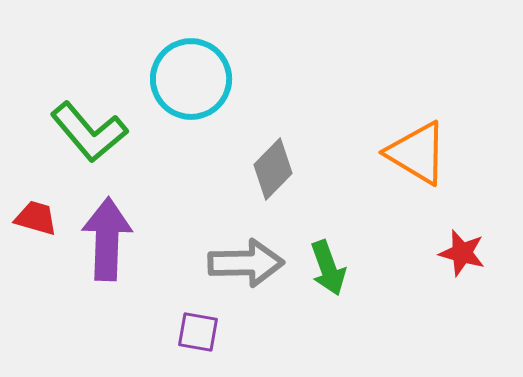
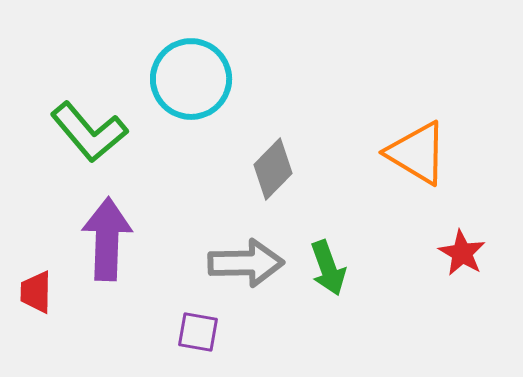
red trapezoid: moved 74 px down; rotated 105 degrees counterclockwise
red star: rotated 15 degrees clockwise
